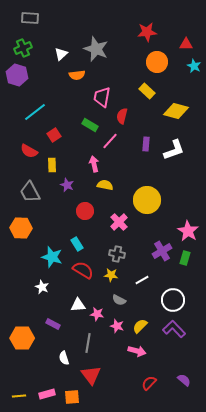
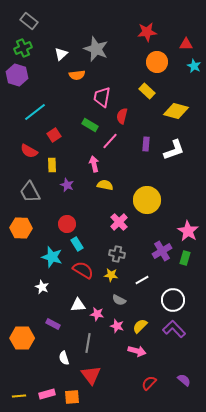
gray rectangle at (30, 18): moved 1 px left, 3 px down; rotated 36 degrees clockwise
red circle at (85, 211): moved 18 px left, 13 px down
